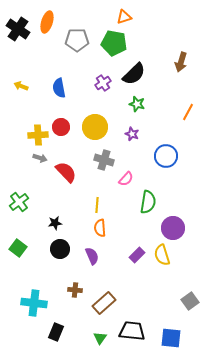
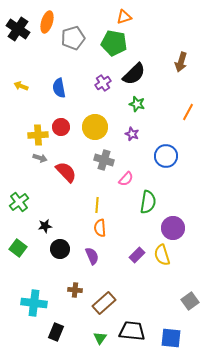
gray pentagon: moved 4 px left, 2 px up; rotated 15 degrees counterclockwise
black star: moved 10 px left, 3 px down
